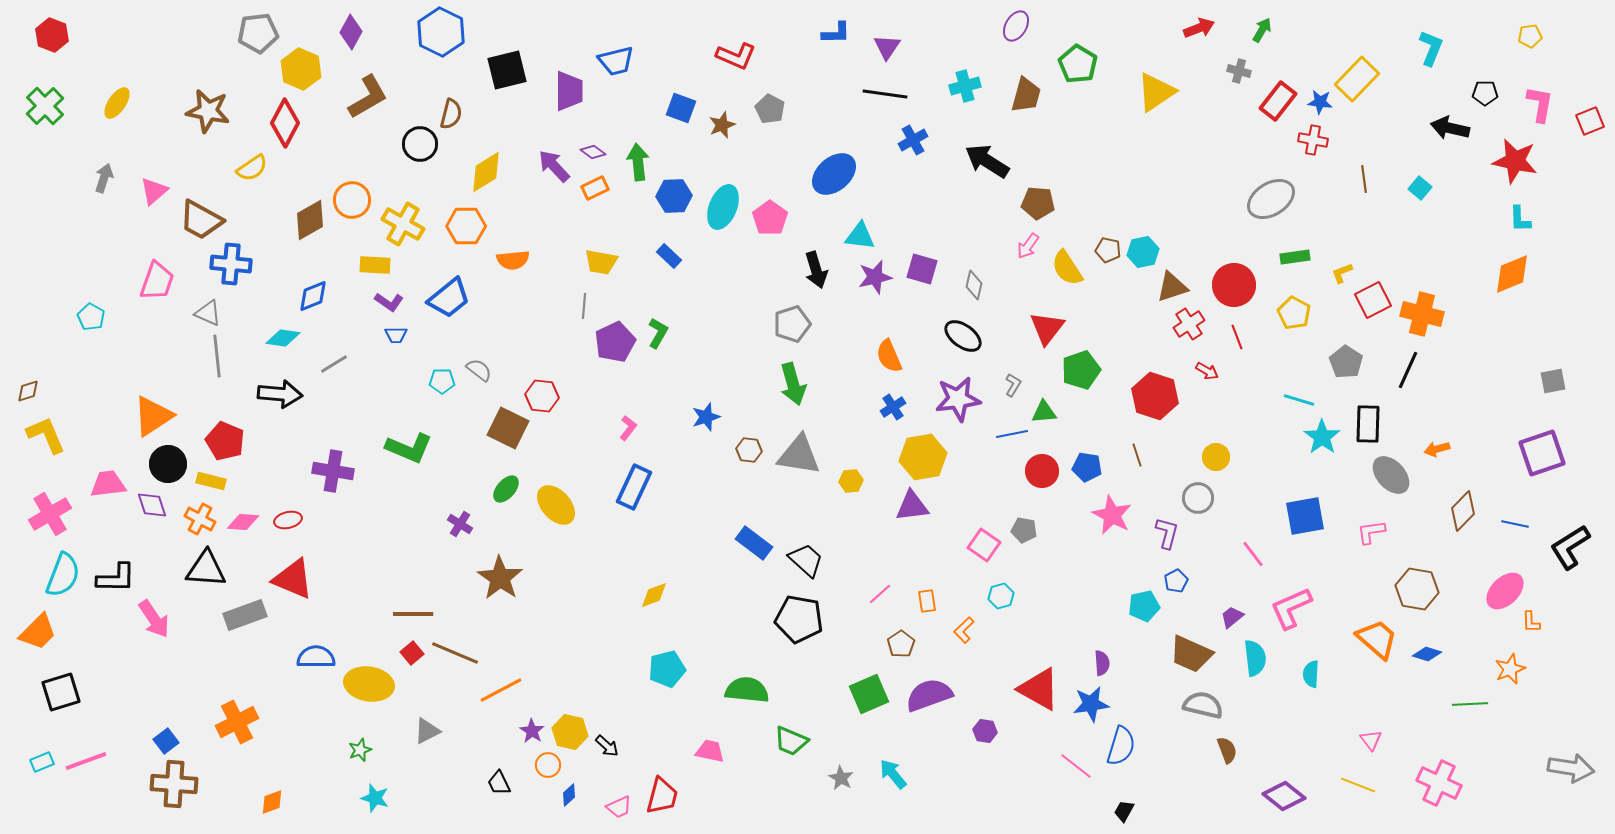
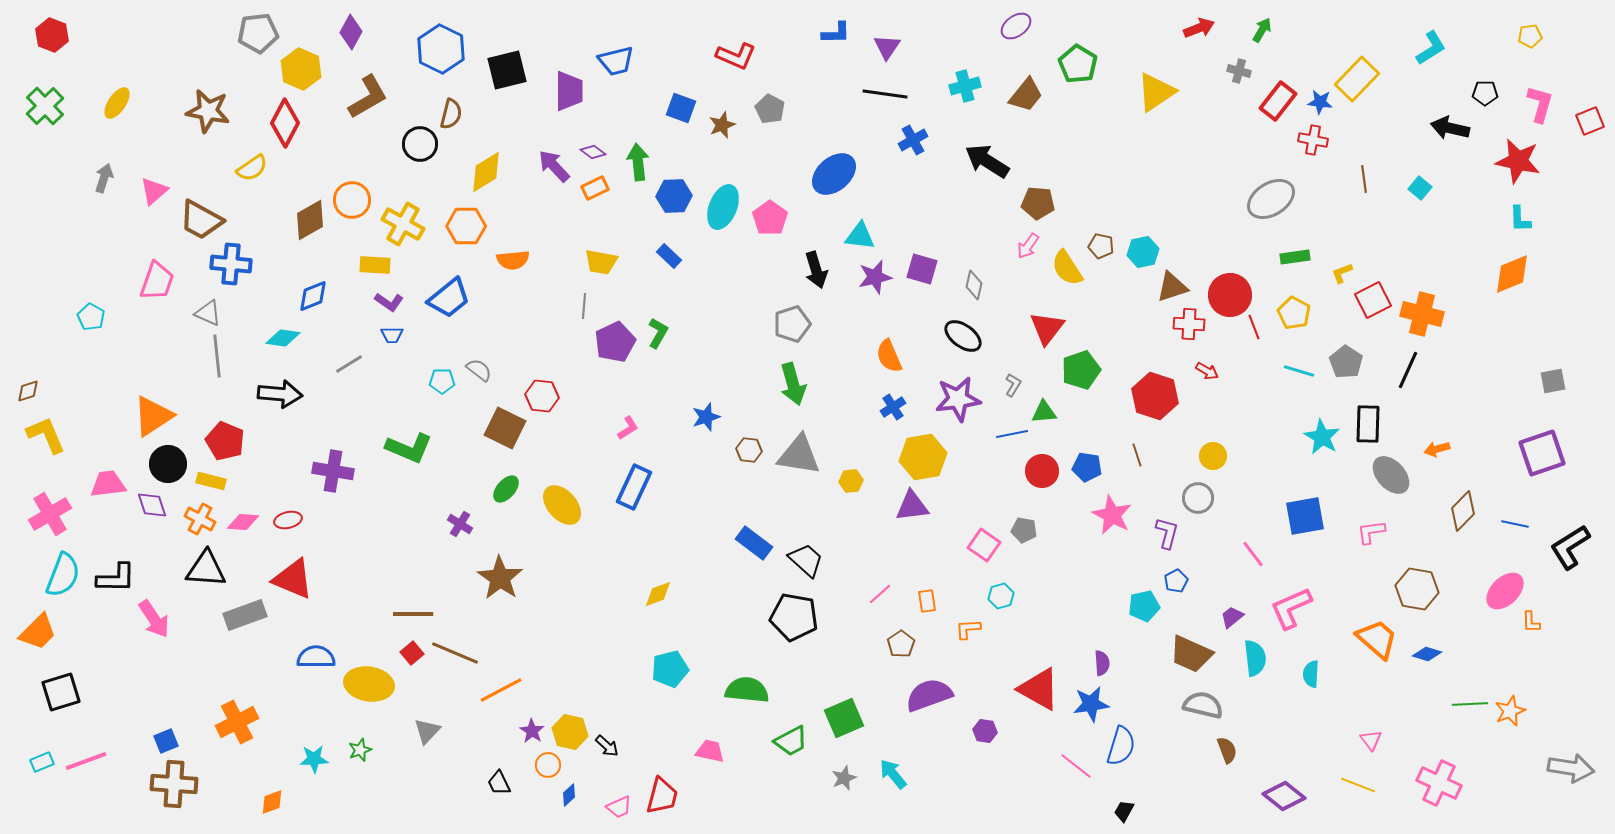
purple ellipse at (1016, 26): rotated 24 degrees clockwise
blue hexagon at (441, 32): moved 17 px down
cyan L-shape at (1431, 48): rotated 36 degrees clockwise
brown trapezoid at (1026, 95): rotated 24 degrees clockwise
pink L-shape at (1540, 104): rotated 6 degrees clockwise
red star at (1515, 161): moved 3 px right
brown pentagon at (1108, 250): moved 7 px left, 4 px up
red circle at (1234, 285): moved 4 px left, 10 px down
red cross at (1189, 324): rotated 36 degrees clockwise
blue trapezoid at (396, 335): moved 4 px left
red line at (1237, 337): moved 17 px right, 10 px up
gray line at (334, 364): moved 15 px right
cyan line at (1299, 400): moved 29 px up
brown square at (508, 428): moved 3 px left
pink L-shape at (628, 428): rotated 20 degrees clockwise
cyan star at (1322, 437): rotated 6 degrees counterclockwise
yellow circle at (1216, 457): moved 3 px left, 1 px up
yellow ellipse at (556, 505): moved 6 px right
yellow diamond at (654, 595): moved 4 px right, 1 px up
black pentagon at (799, 619): moved 5 px left, 2 px up
orange L-shape at (964, 630): moved 4 px right, 1 px up; rotated 40 degrees clockwise
cyan pentagon at (667, 669): moved 3 px right
orange star at (1510, 669): moved 42 px down
green square at (869, 694): moved 25 px left, 24 px down
gray triangle at (427, 731): rotated 20 degrees counterclockwise
blue square at (166, 741): rotated 15 degrees clockwise
green trapezoid at (791, 741): rotated 51 degrees counterclockwise
gray star at (841, 778): moved 3 px right; rotated 20 degrees clockwise
cyan star at (375, 798): moved 61 px left, 39 px up; rotated 20 degrees counterclockwise
